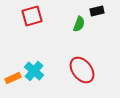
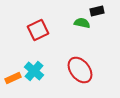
red square: moved 6 px right, 14 px down; rotated 10 degrees counterclockwise
green semicircle: moved 3 px right, 1 px up; rotated 98 degrees counterclockwise
red ellipse: moved 2 px left
